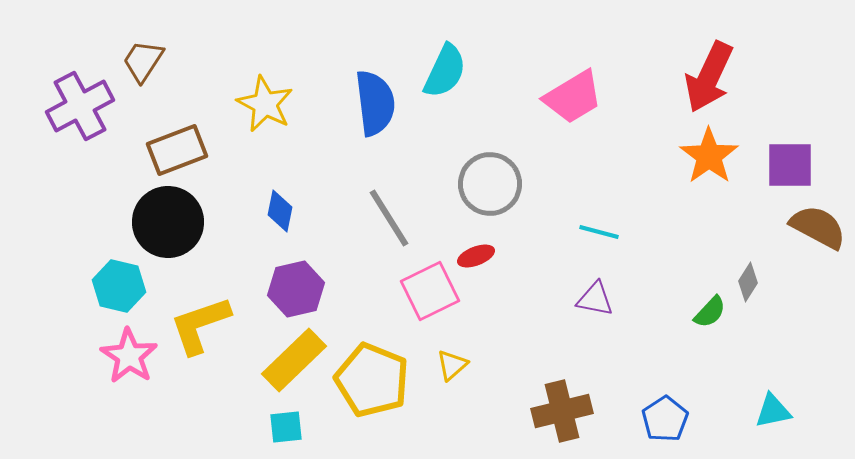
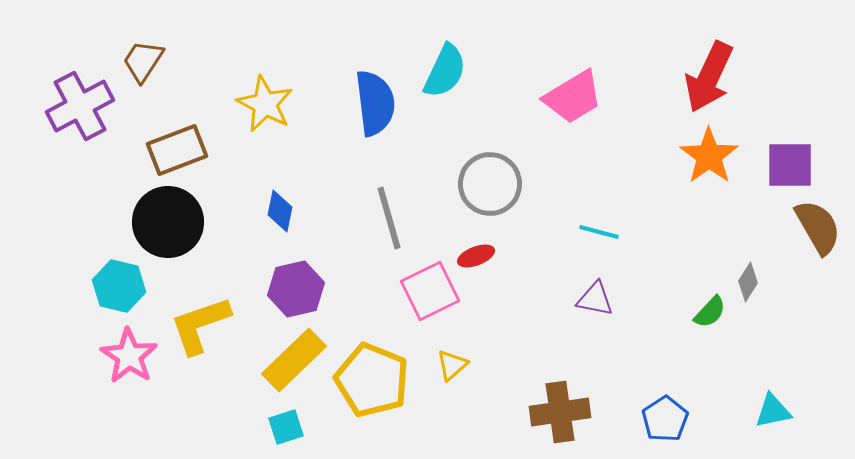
gray line: rotated 16 degrees clockwise
brown semicircle: rotated 32 degrees clockwise
brown cross: moved 2 px left, 1 px down; rotated 6 degrees clockwise
cyan square: rotated 12 degrees counterclockwise
